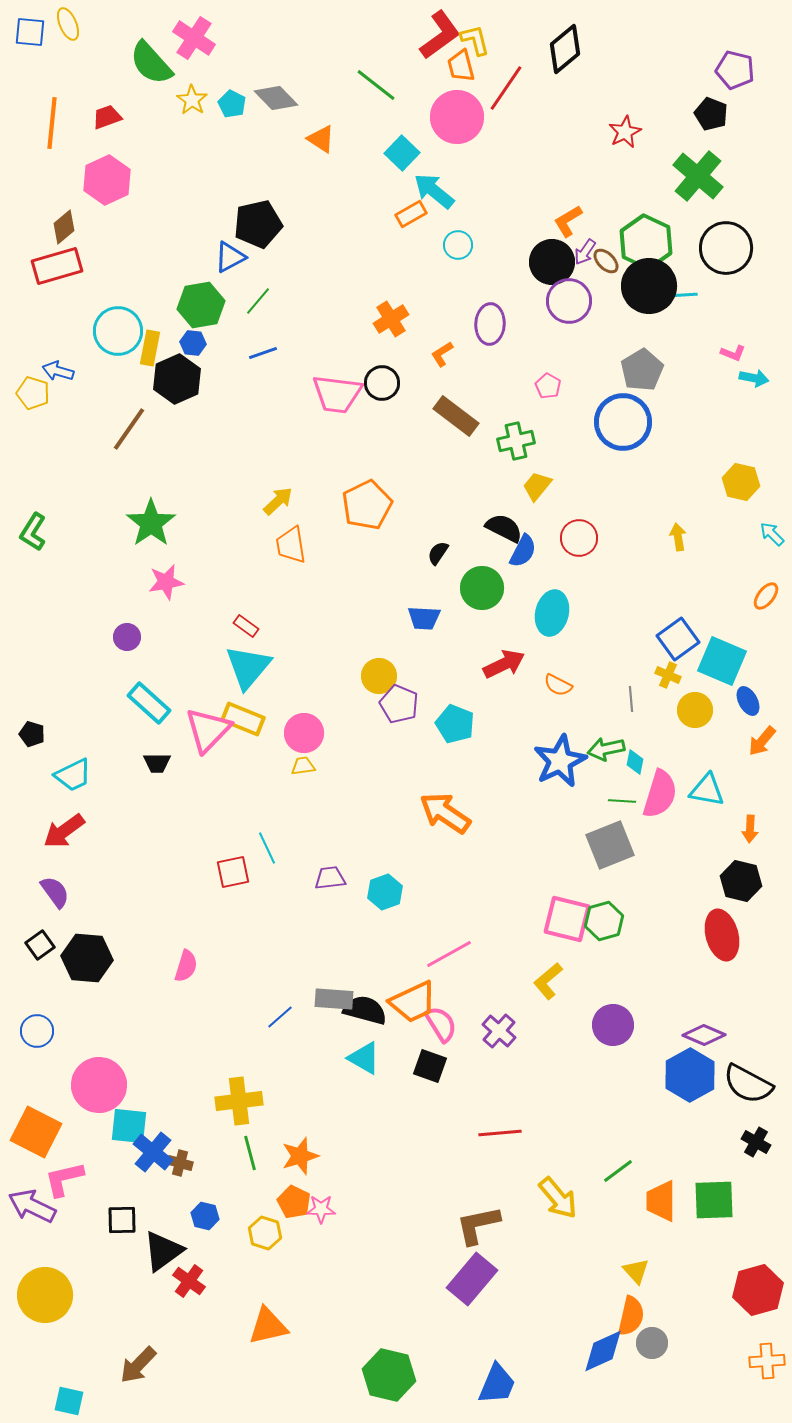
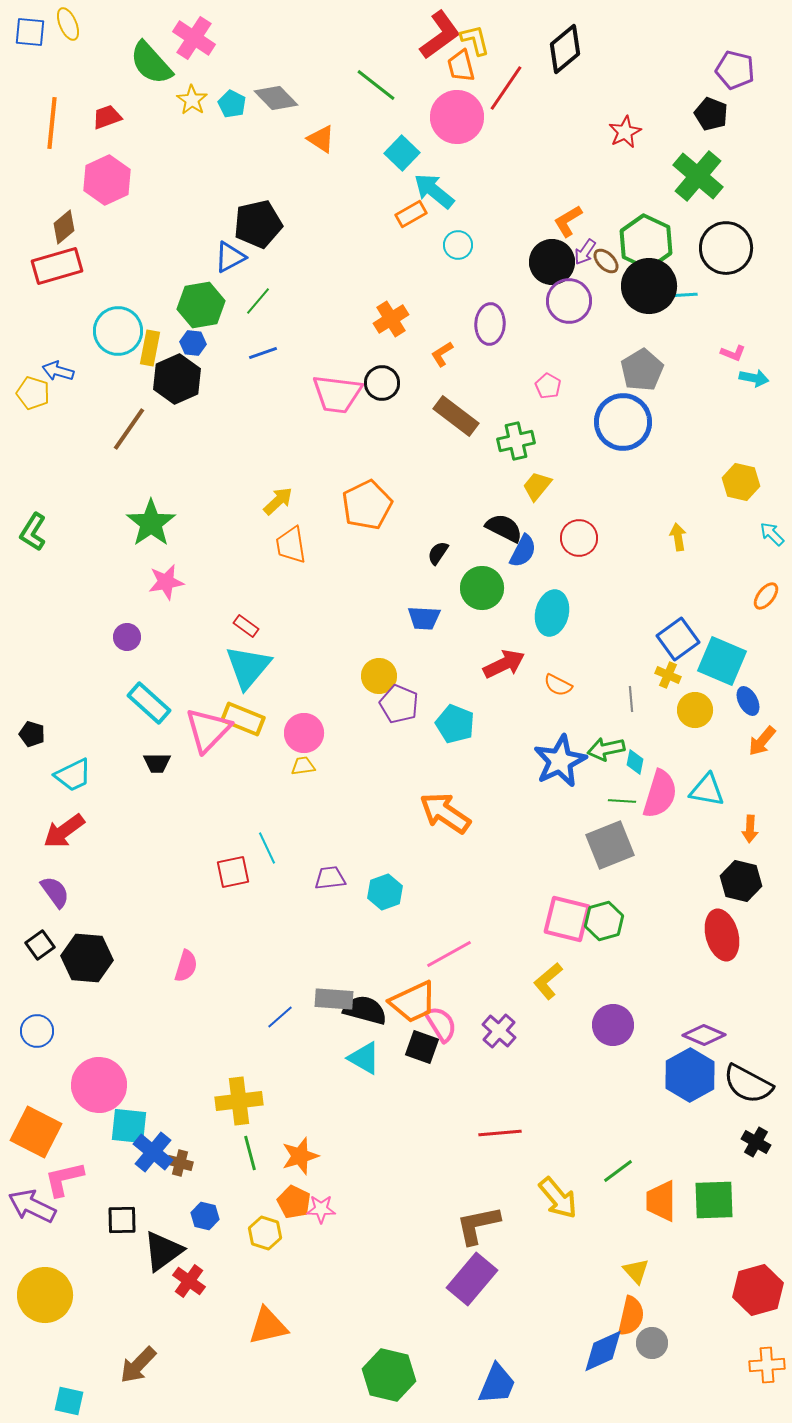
black square at (430, 1066): moved 8 px left, 19 px up
orange cross at (767, 1361): moved 4 px down
